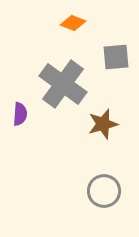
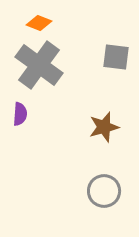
orange diamond: moved 34 px left
gray square: rotated 12 degrees clockwise
gray cross: moved 24 px left, 19 px up
brown star: moved 1 px right, 3 px down
